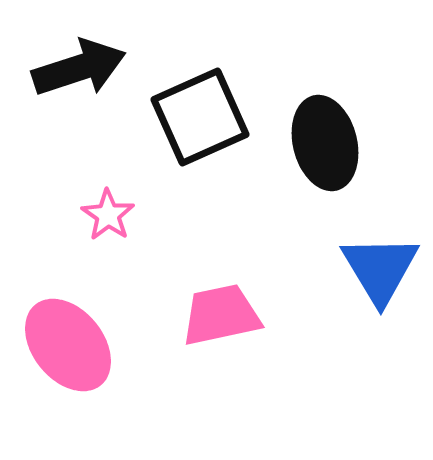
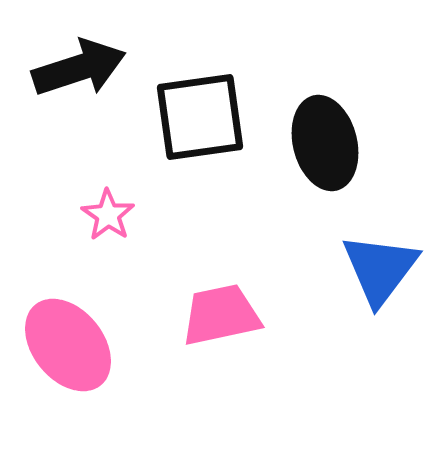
black square: rotated 16 degrees clockwise
blue triangle: rotated 8 degrees clockwise
